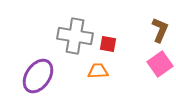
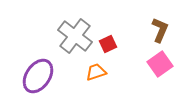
gray cross: rotated 28 degrees clockwise
red square: rotated 36 degrees counterclockwise
orange trapezoid: moved 2 px left, 1 px down; rotated 15 degrees counterclockwise
